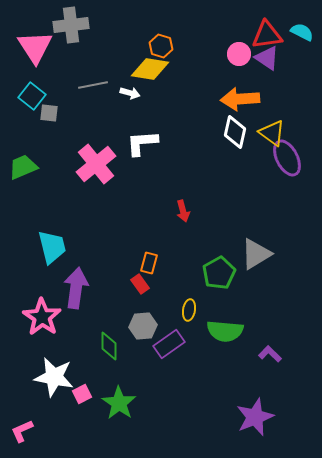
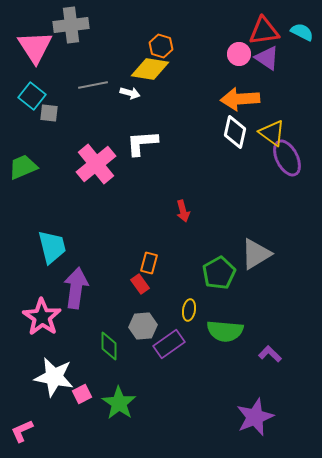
red triangle: moved 3 px left, 4 px up
